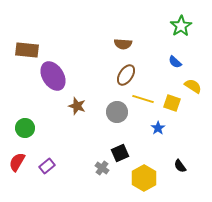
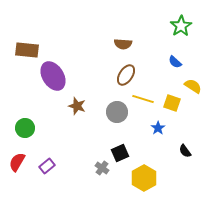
black semicircle: moved 5 px right, 15 px up
